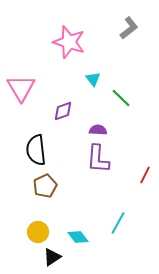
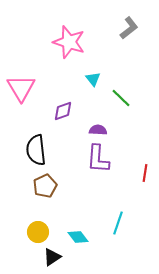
red line: moved 2 px up; rotated 18 degrees counterclockwise
cyan line: rotated 10 degrees counterclockwise
